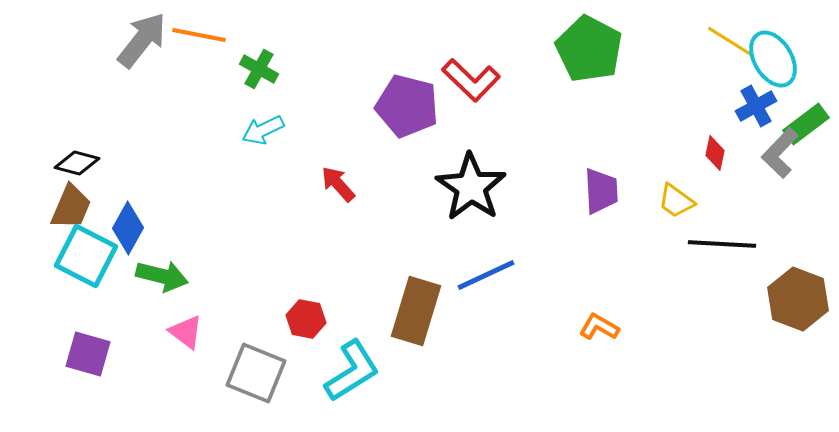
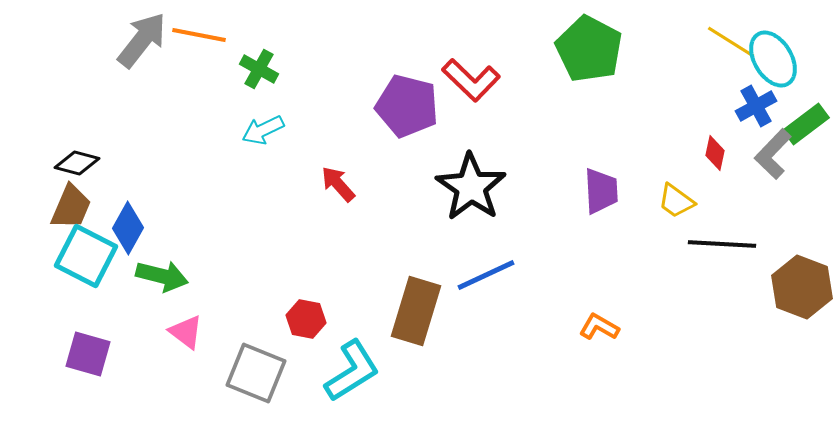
gray L-shape: moved 7 px left, 1 px down
brown hexagon: moved 4 px right, 12 px up
